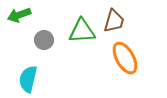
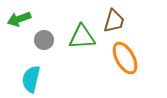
green arrow: moved 4 px down
green triangle: moved 6 px down
cyan semicircle: moved 3 px right
